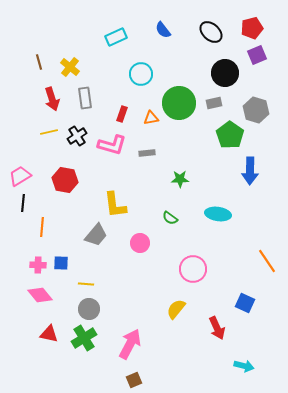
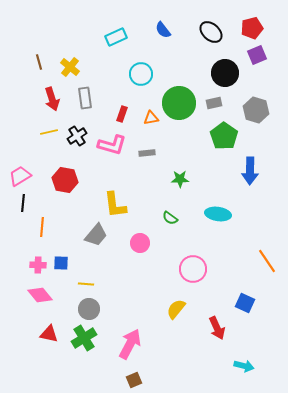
green pentagon at (230, 135): moved 6 px left, 1 px down
